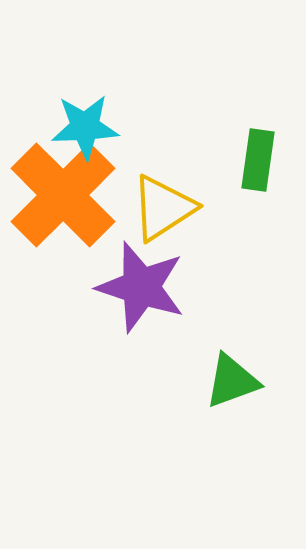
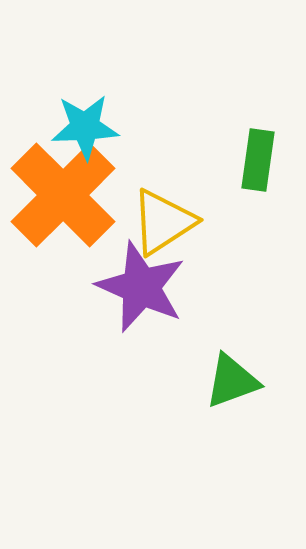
yellow triangle: moved 14 px down
purple star: rotated 6 degrees clockwise
